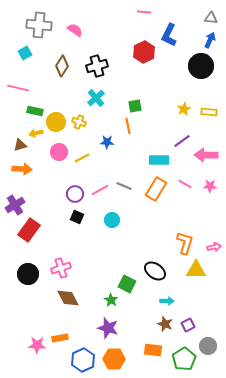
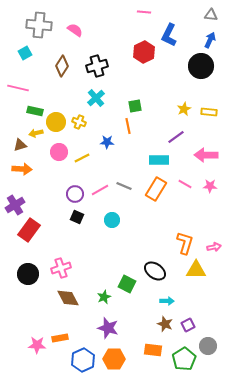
gray triangle at (211, 18): moved 3 px up
purple line at (182, 141): moved 6 px left, 4 px up
green star at (111, 300): moved 7 px left, 3 px up; rotated 16 degrees clockwise
